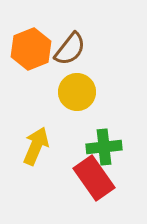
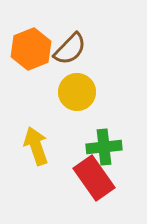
brown semicircle: rotated 6 degrees clockwise
yellow arrow: rotated 42 degrees counterclockwise
